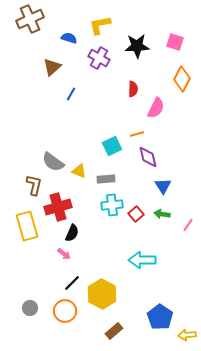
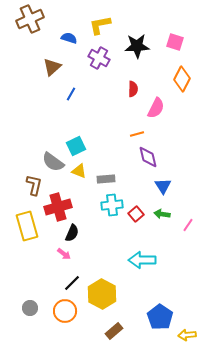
cyan square: moved 36 px left
